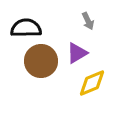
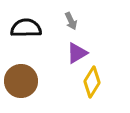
gray arrow: moved 17 px left
brown circle: moved 20 px left, 20 px down
yellow diamond: moved 1 px up; rotated 36 degrees counterclockwise
